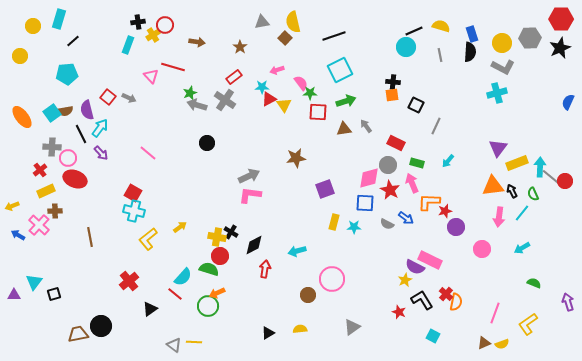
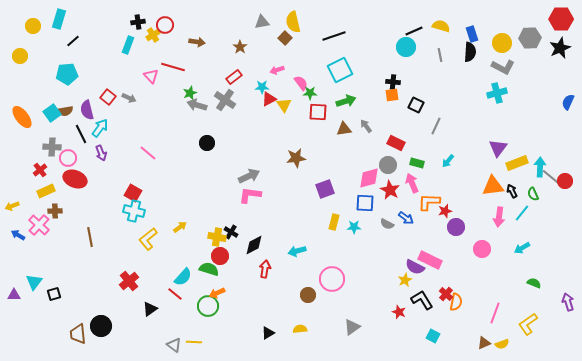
purple arrow at (101, 153): rotated 21 degrees clockwise
brown trapezoid at (78, 334): rotated 85 degrees counterclockwise
